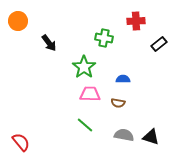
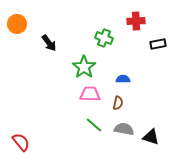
orange circle: moved 1 px left, 3 px down
green cross: rotated 12 degrees clockwise
black rectangle: moved 1 px left; rotated 28 degrees clockwise
brown semicircle: rotated 88 degrees counterclockwise
green line: moved 9 px right
gray semicircle: moved 6 px up
